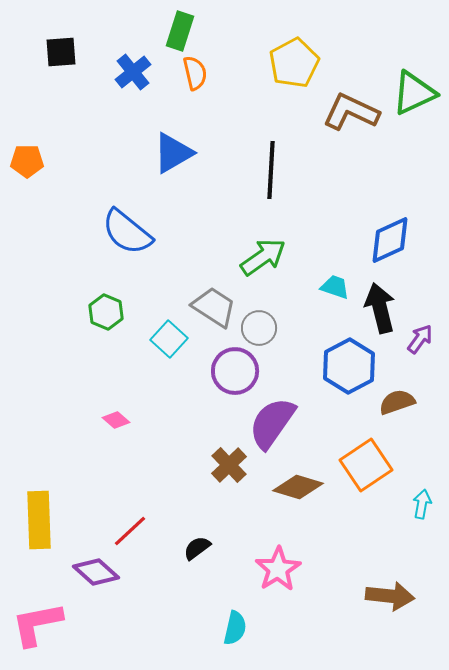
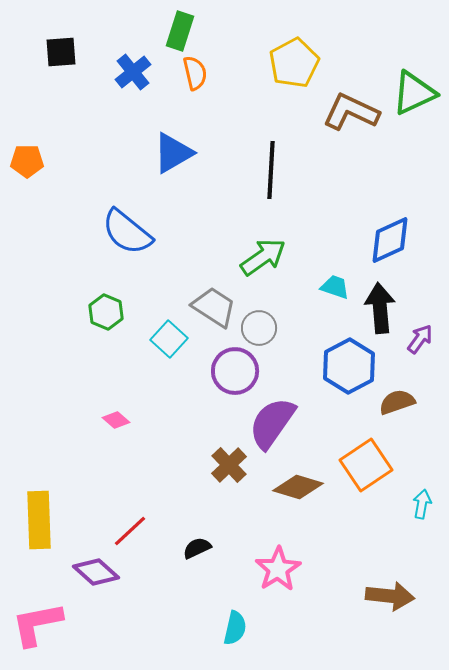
black arrow: rotated 9 degrees clockwise
black semicircle: rotated 12 degrees clockwise
